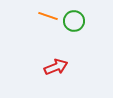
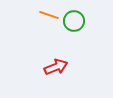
orange line: moved 1 px right, 1 px up
